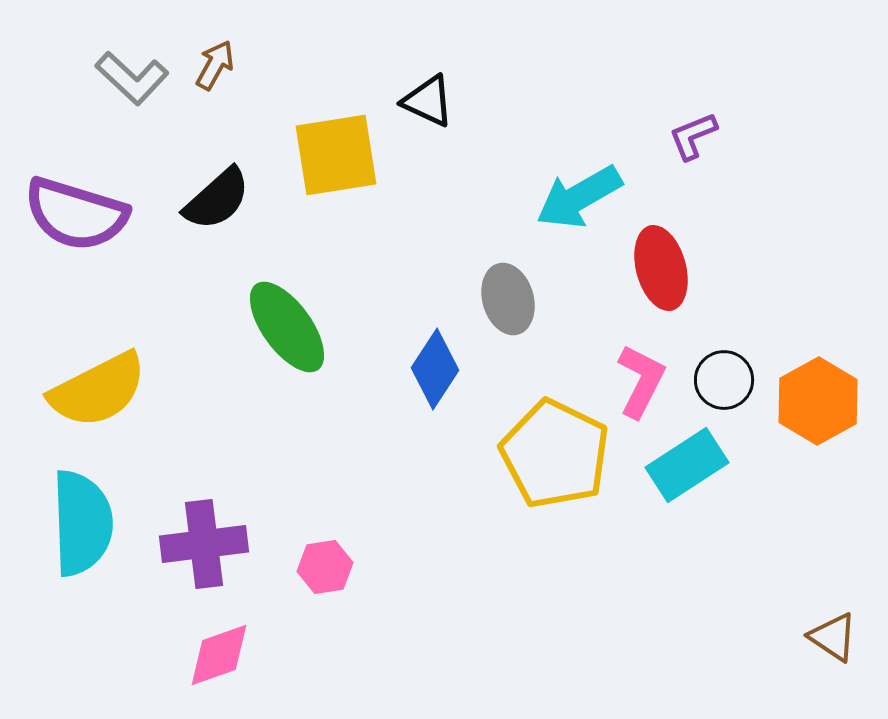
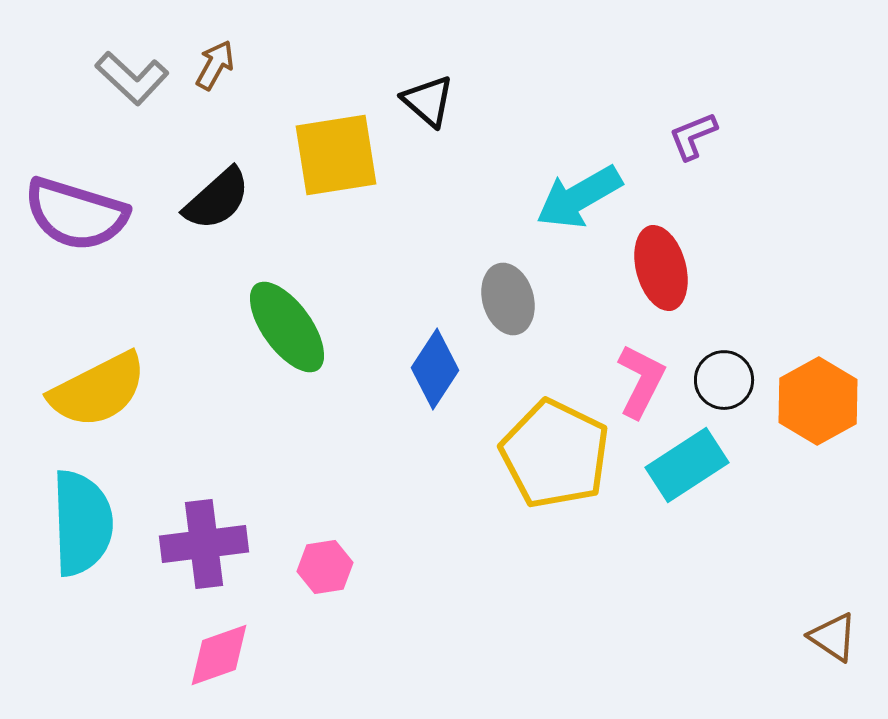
black triangle: rotated 16 degrees clockwise
